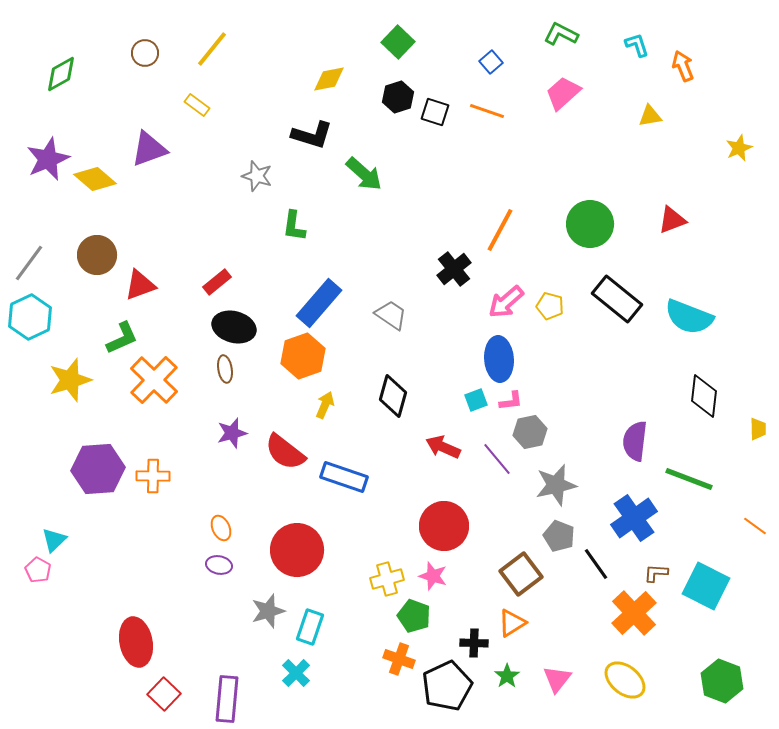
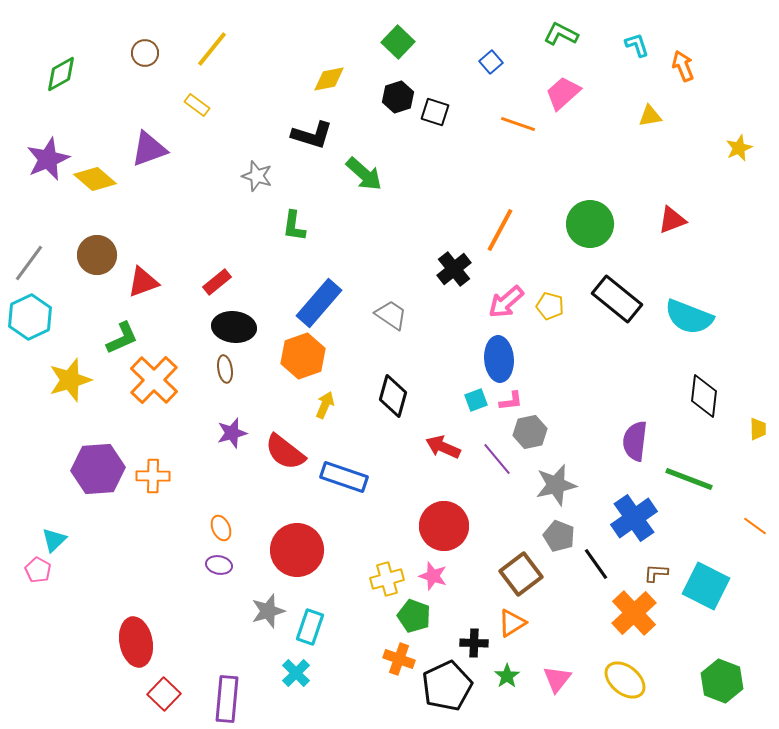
orange line at (487, 111): moved 31 px right, 13 px down
red triangle at (140, 285): moved 3 px right, 3 px up
black ellipse at (234, 327): rotated 9 degrees counterclockwise
